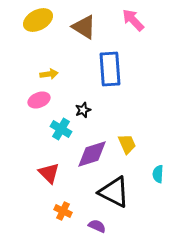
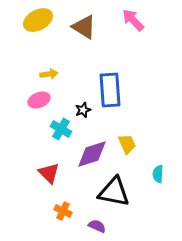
blue rectangle: moved 21 px down
black triangle: rotated 16 degrees counterclockwise
